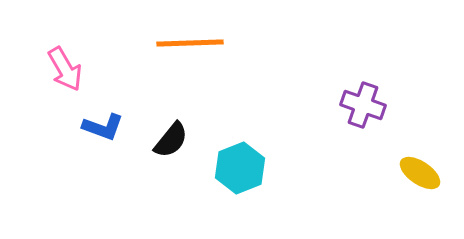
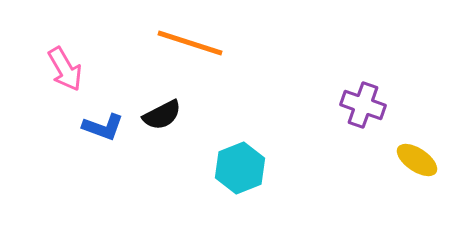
orange line: rotated 20 degrees clockwise
black semicircle: moved 9 px left, 25 px up; rotated 24 degrees clockwise
yellow ellipse: moved 3 px left, 13 px up
